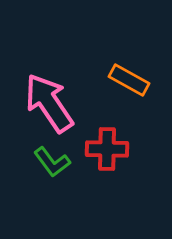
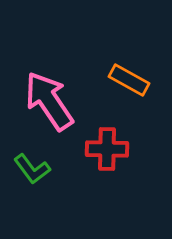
pink arrow: moved 2 px up
green L-shape: moved 20 px left, 7 px down
